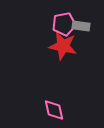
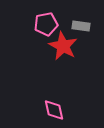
pink pentagon: moved 18 px left
red star: rotated 16 degrees clockwise
